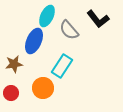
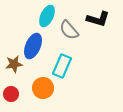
black L-shape: rotated 35 degrees counterclockwise
blue ellipse: moved 1 px left, 5 px down
cyan rectangle: rotated 10 degrees counterclockwise
red circle: moved 1 px down
